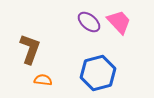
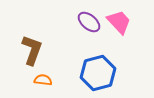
brown L-shape: moved 2 px right, 1 px down
